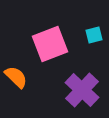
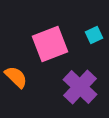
cyan square: rotated 12 degrees counterclockwise
purple cross: moved 2 px left, 3 px up
